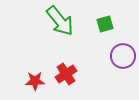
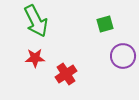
green arrow: moved 24 px left; rotated 12 degrees clockwise
red star: moved 23 px up
